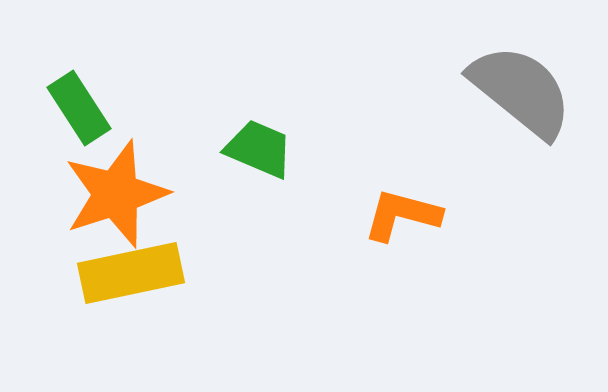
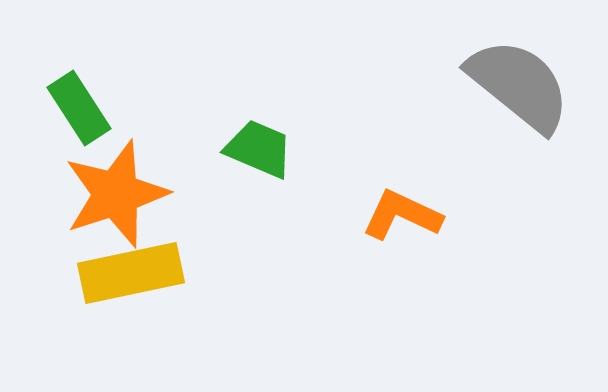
gray semicircle: moved 2 px left, 6 px up
orange L-shape: rotated 10 degrees clockwise
